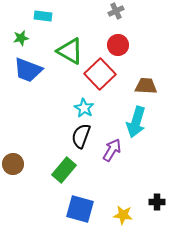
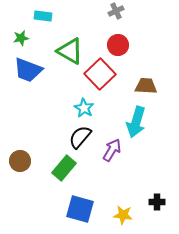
black semicircle: moved 1 px left, 1 px down; rotated 20 degrees clockwise
brown circle: moved 7 px right, 3 px up
green rectangle: moved 2 px up
